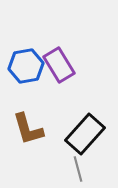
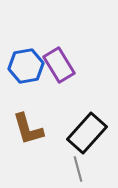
black rectangle: moved 2 px right, 1 px up
